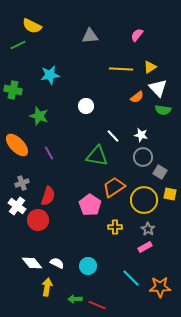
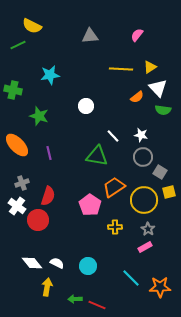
purple line: rotated 16 degrees clockwise
yellow square: moved 1 px left, 2 px up; rotated 24 degrees counterclockwise
